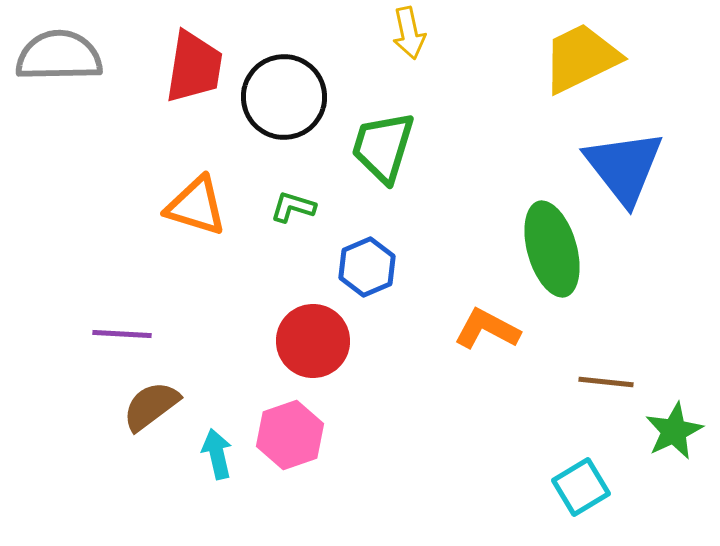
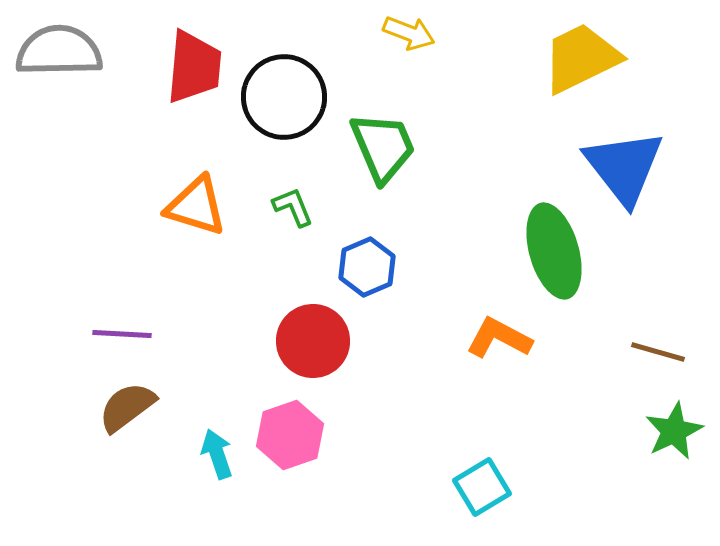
yellow arrow: rotated 57 degrees counterclockwise
gray semicircle: moved 5 px up
red trapezoid: rotated 4 degrees counterclockwise
green trapezoid: rotated 140 degrees clockwise
green L-shape: rotated 51 degrees clockwise
green ellipse: moved 2 px right, 2 px down
orange L-shape: moved 12 px right, 9 px down
brown line: moved 52 px right, 30 px up; rotated 10 degrees clockwise
brown semicircle: moved 24 px left, 1 px down
cyan arrow: rotated 6 degrees counterclockwise
cyan square: moved 99 px left
